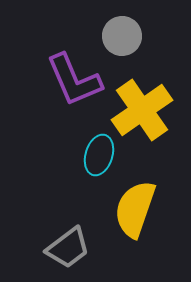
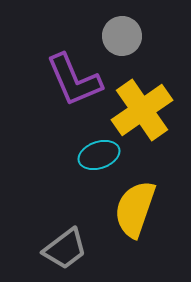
cyan ellipse: rotated 54 degrees clockwise
gray trapezoid: moved 3 px left, 1 px down
